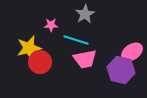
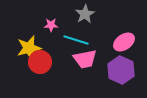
pink ellipse: moved 8 px left, 10 px up
purple hexagon: rotated 12 degrees clockwise
